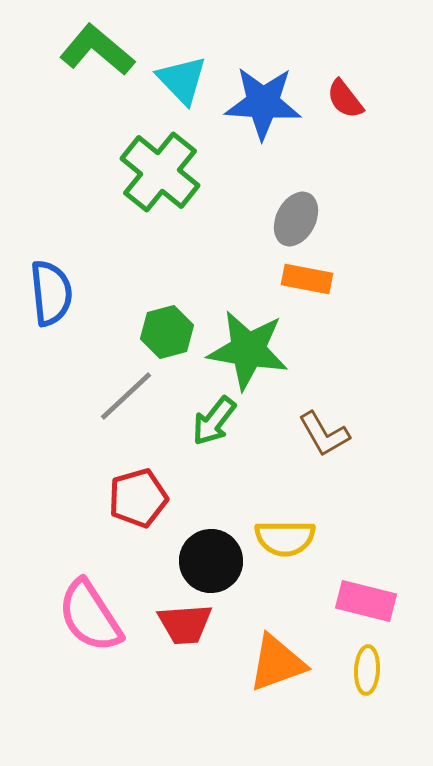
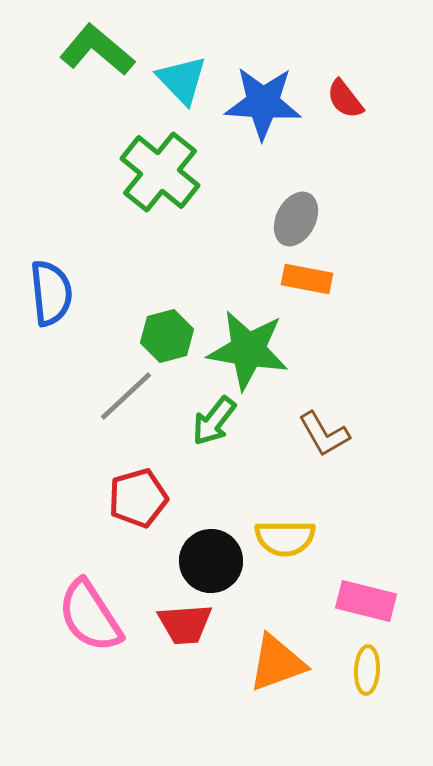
green hexagon: moved 4 px down
